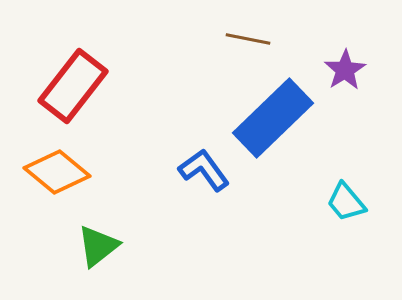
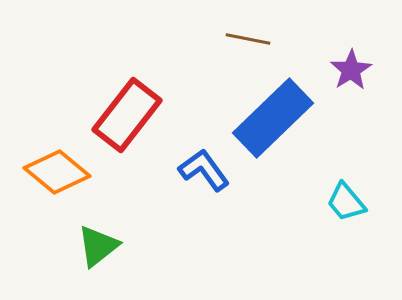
purple star: moved 6 px right
red rectangle: moved 54 px right, 29 px down
